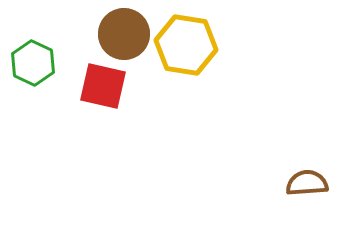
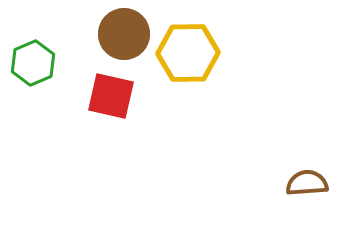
yellow hexagon: moved 2 px right, 8 px down; rotated 10 degrees counterclockwise
green hexagon: rotated 12 degrees clockwise
red square: moved 8 px right, 10 px down
